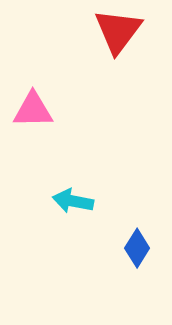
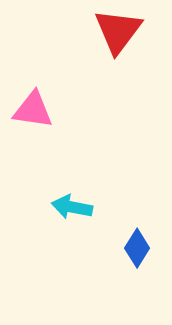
pink triangle: rotated 9 degrees clockwise
cyan arrow: moved 1 px left, 6 px down
